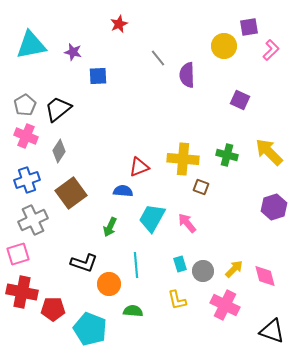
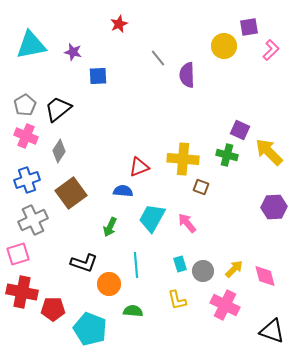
purple square at (240, 100): moved 30 px down
purple hexagon at (274, 207): rotated 15 degrees clockwise
